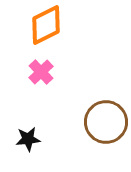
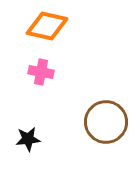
orange diamond: moved 1 px right, 1 px down; rotated 39 degrees clockwise
pink cross: rotated 35 degrees counterclockwise
